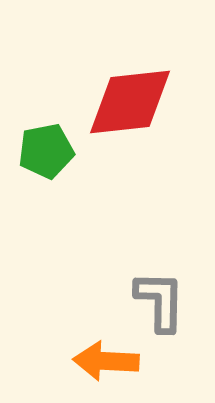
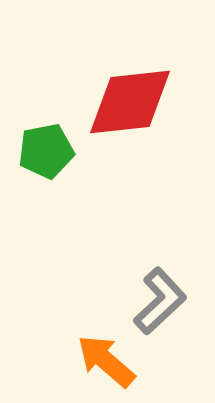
gray L-shape: rotated 46 degrees clockwise
orange arrow: rotated 38 degrees clockwise
